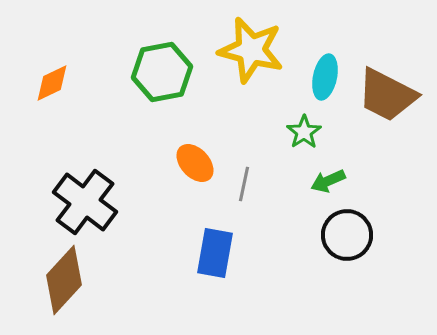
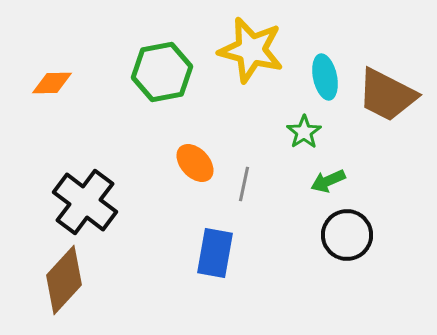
cyan ellipse: rotated 24 degrees counterclockwise
orange diamond: rotated 24 degrees clockwise
